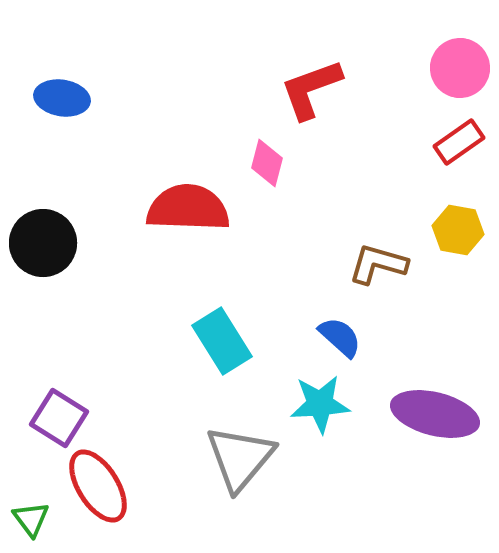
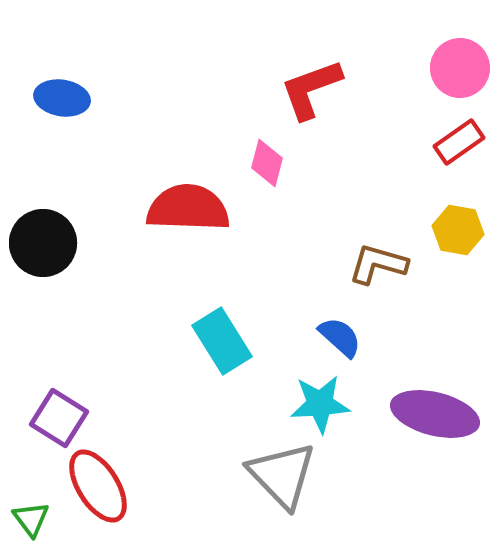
gray triangle: moved 42 px right, 17 px down; rotated 24 degrees counterclockwise
